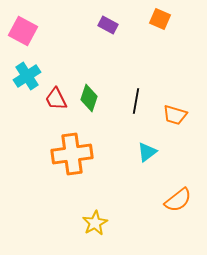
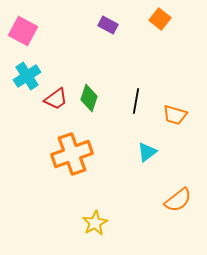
orange square: rotated 15 degrees clockwise
red trapezoid: rotated 100 degrees counterclockwise
orange cross: rotated 12 degrees counterclockwise
